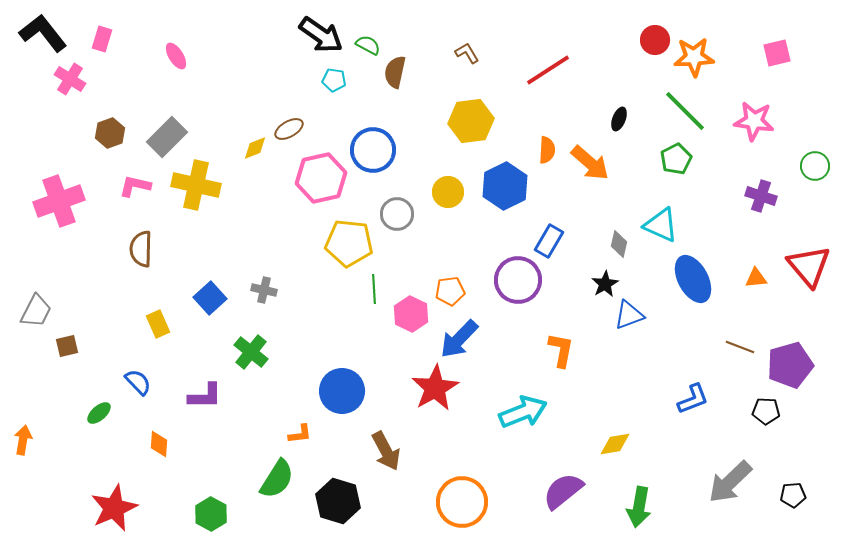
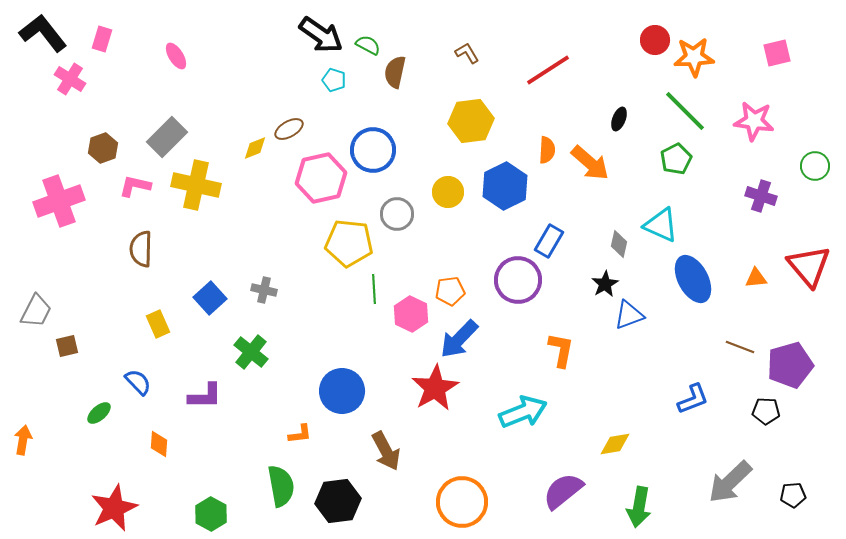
cyan pentagon at (334, 80): rotated 10 degrees clockwise
brown hexagon at (110, 133): moved 7 px left, 15 px down
green semicircle at (277, 479): moved 4 px right, 7 px down; rotated 42 degrees counterclockwise
black hexagon at (338, 501): rotated 24 degrees counterclockwise
